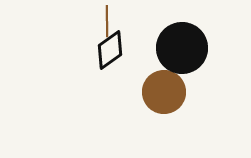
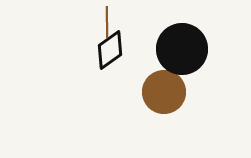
brown line: moved 1 px down
black circle: moved 1 px down
